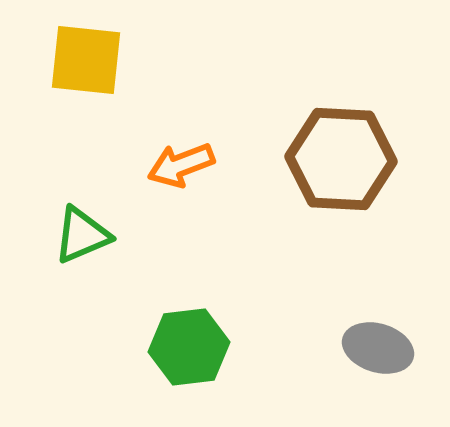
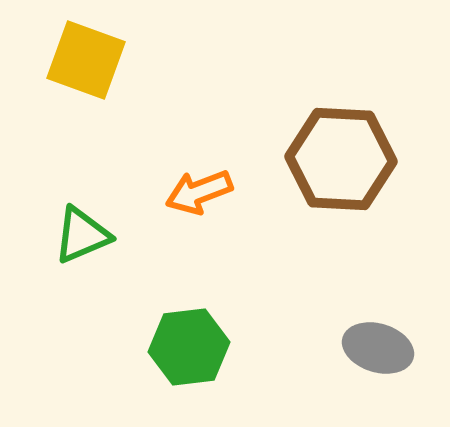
yellow square: rotated 14 degrees clockwise
orange arrow: moved 18 px right, 27 px down
